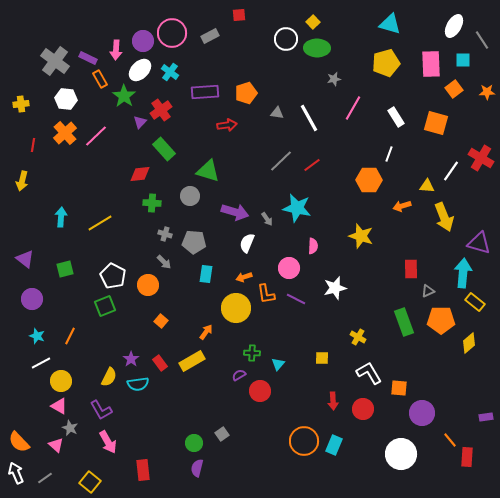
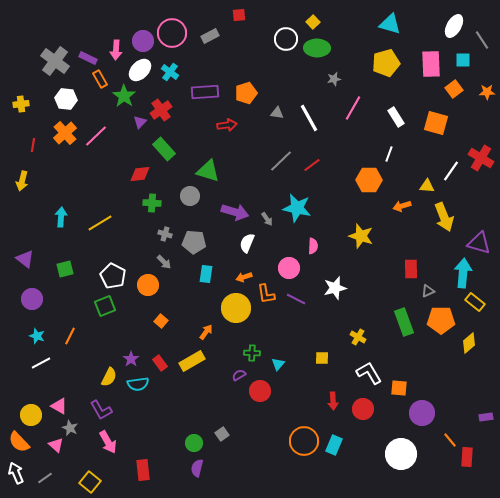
yellow circle at (61, 381): moved 30 px left, 34 px down
